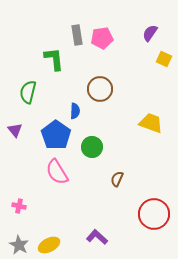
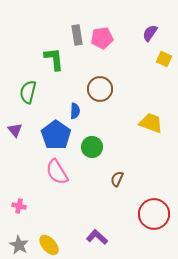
yellow ellipse: rotated 75 degrees clockwise
